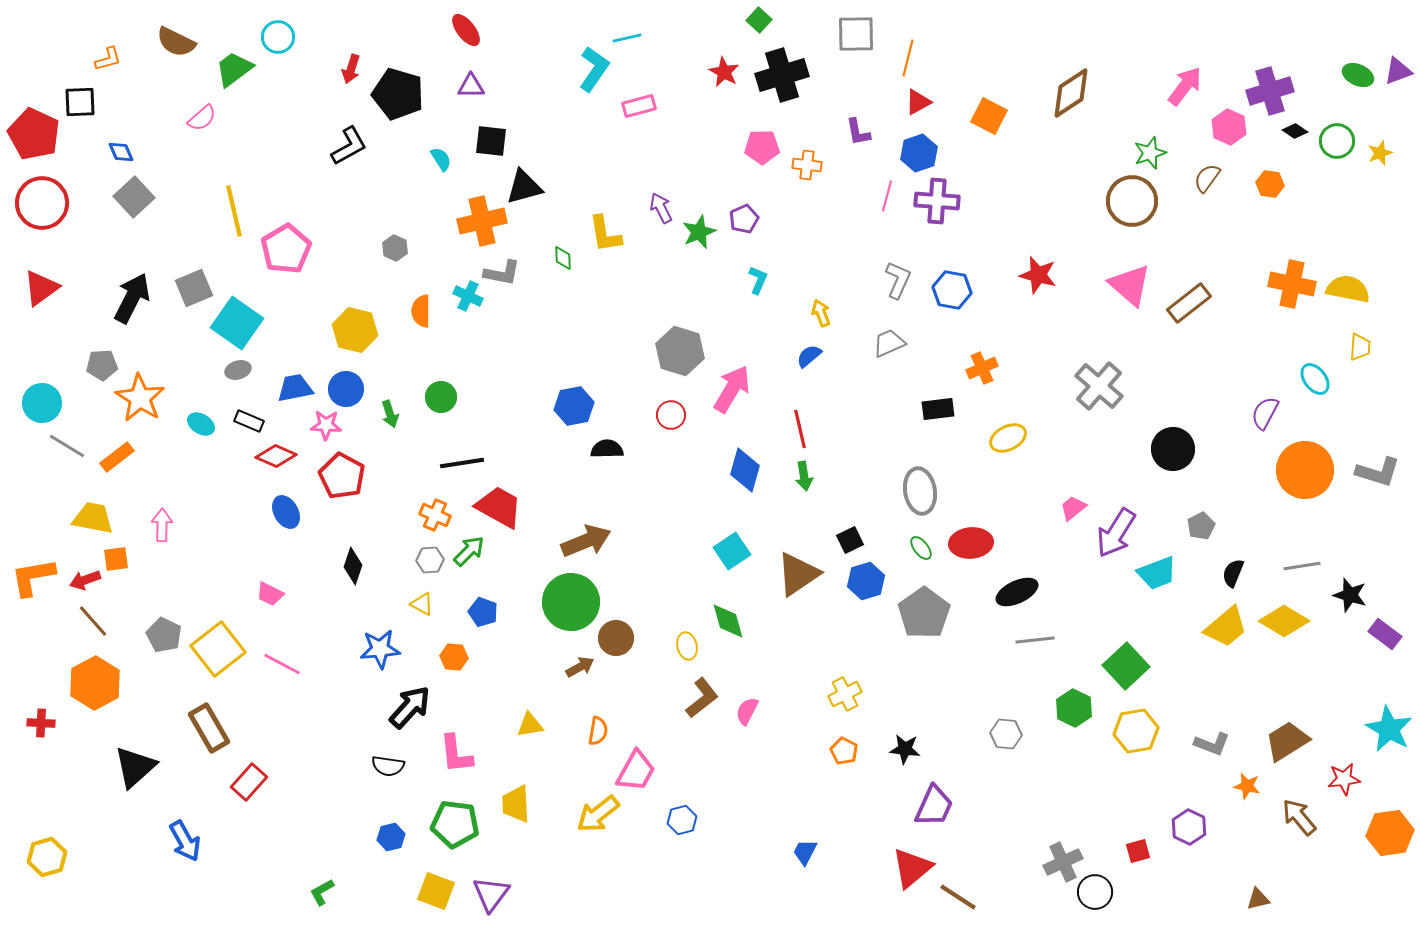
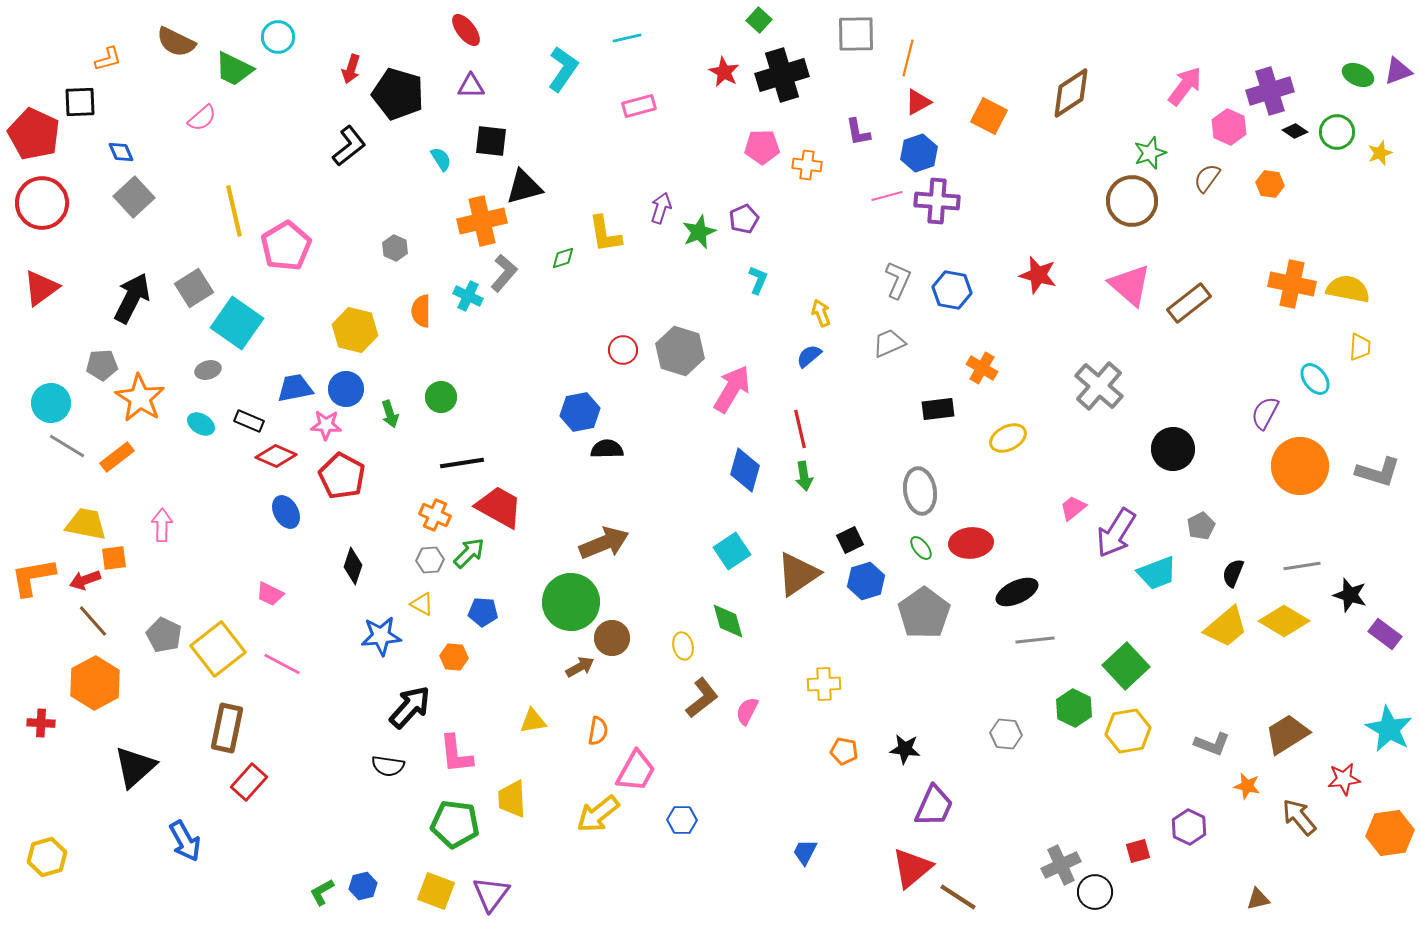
green trapezoid at (234, 69): rotated 117 degrees counterclockwise
cyan L-shape at (594, 69): moved 31 px left
green circle at (1337, 141): moved 9 px up
black L-shape at (349, 146): rotated 9 degrees counterclockwise
pink line at (887, 196): rotated 60 degrees clockwise
purple arrow at (661, 208): rotated 44 degrees clockwise
pink pentagon at (286, 249): moved 3 px up
green diamond at (563, 258): rotated 75 degrees clockwise
gray L-shape at (502, 273): moved 2 px right; rotated 60 degrees counterclockwise
gray square at (194, 288): rotated 9 degrees counterclockwise
orange cross at (982, 368): rotated 36 degrees counterclockwise
gray ellipse at (238, 370): moved 30 px left
cyan circle at (42, 403): moved 9 px right
blue hexagon at (574, 406): moved 6 px right, 6 px down
red circle at (671, 415): moved 48 px left, 65 px up
orange circle at (1305, 470): moved 5 px left, 4 px up
yellow trapezoid at (93, 518): moved 7 px left, 6 px down
brown arrow at (586, 541): moved 18 px right, 2 px down
green arrow at (469, 551): moved 2 px down
orange square at (116, 559): moved 2 px left, 1 px up
blue pentagon at (483, 612): rotated 16 degrees counterclockwise
brown circle at (616, 638): moved 4 px left
yellow ellipse at (687, 646): moved 4 px left
blue star at (380, 649): moved 1 px right, 13 px up
yellow cross at (845, 694): moved 21 px left, 10 px up; rotated 24 degrees clockwise
yellow triangle at (530, 725): moved 3 px right, 4 px up
brown rectangle at (209, 728): moved 18 px right; rotated 42 degrees clockwise
yellow hexagon at (1136, 731): moved 8 px left
brown trapezoid at (1287, 741): moved 7 px up
orange pentagon at (844, 751): rotated 16 degrees counterclockwise
yellow trapezoid at (516, 804): moved 4 px left, 5 px up
blue hexagon at (682, 820): rotated 16 degrees clockwise
blue hexagon at (391, 837): moved 28 px left, 49 px down
gray cross at (1063, 862): moved 2 px left, 3 px down
